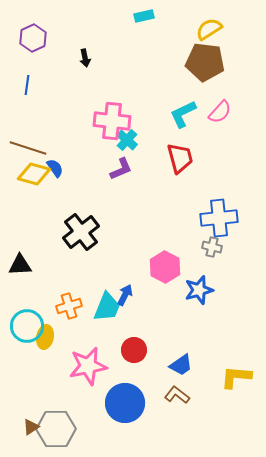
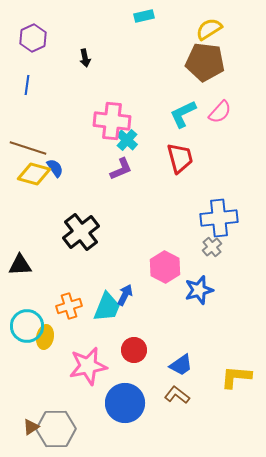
gray cross: rotated 36 degrees clockwise
